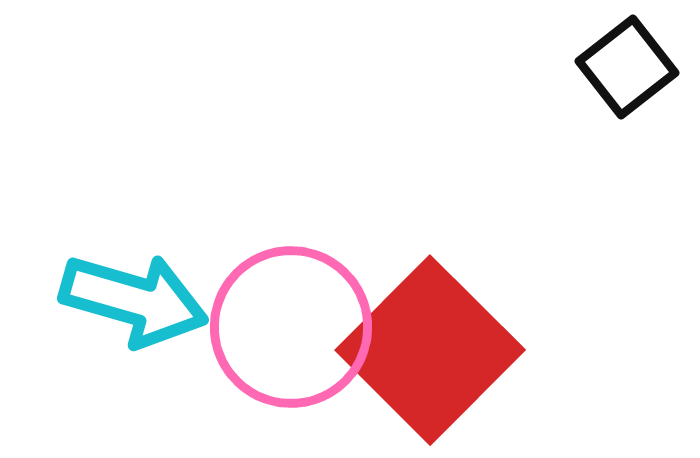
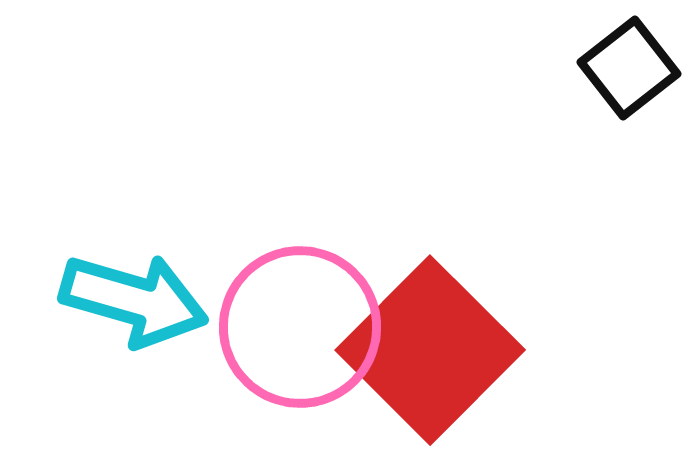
black square: moved 2 px right, 1 px down
pink circle: moved 9 px right
